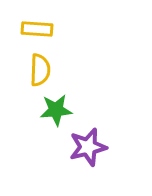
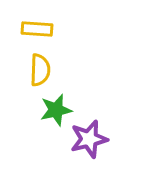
green star: rotated 8 degrees counterclockwise
purple star: moved 1 px right, 8 px up
